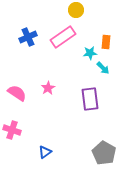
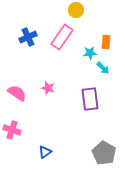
pink rectangle: moved 1 px left; rotated 20 degrees counterclockwise
pink star: rotated 24 degrees counterclockwise
